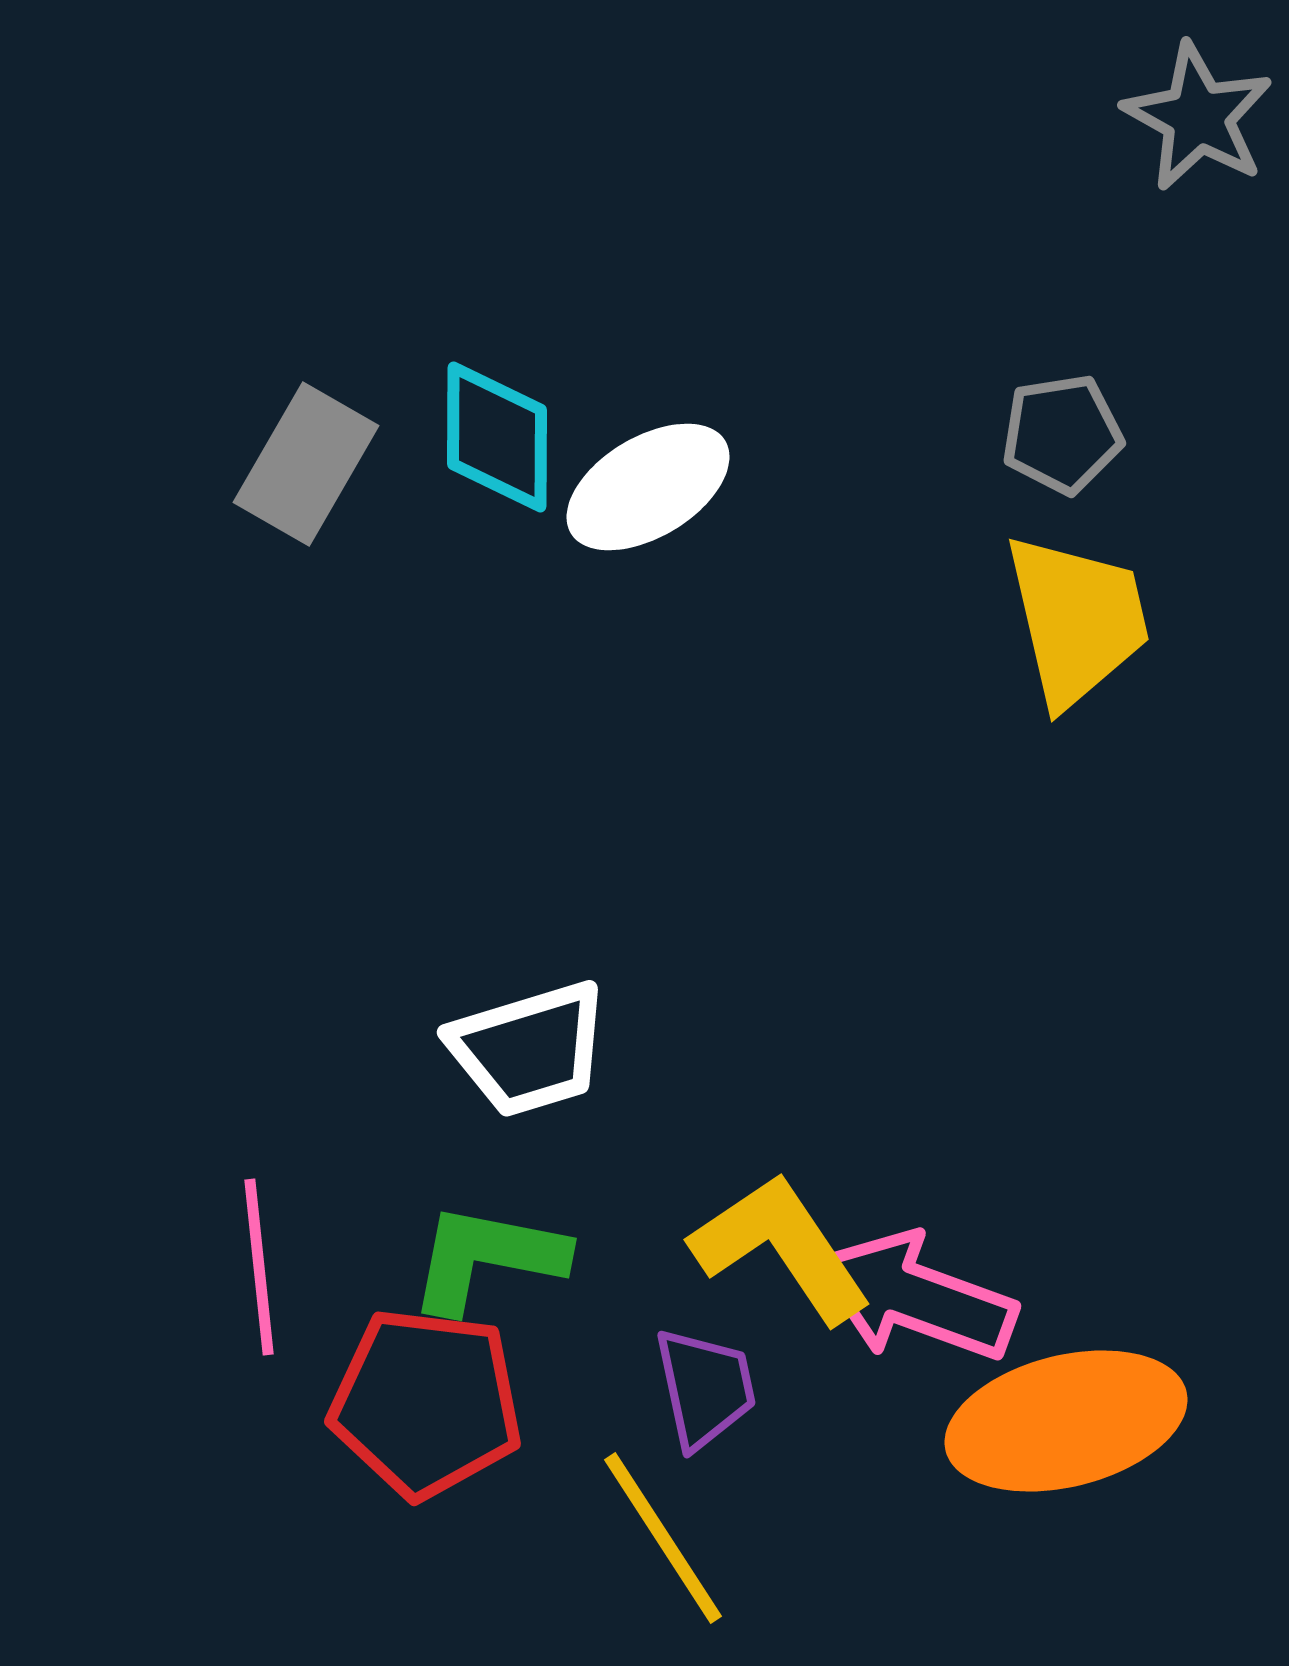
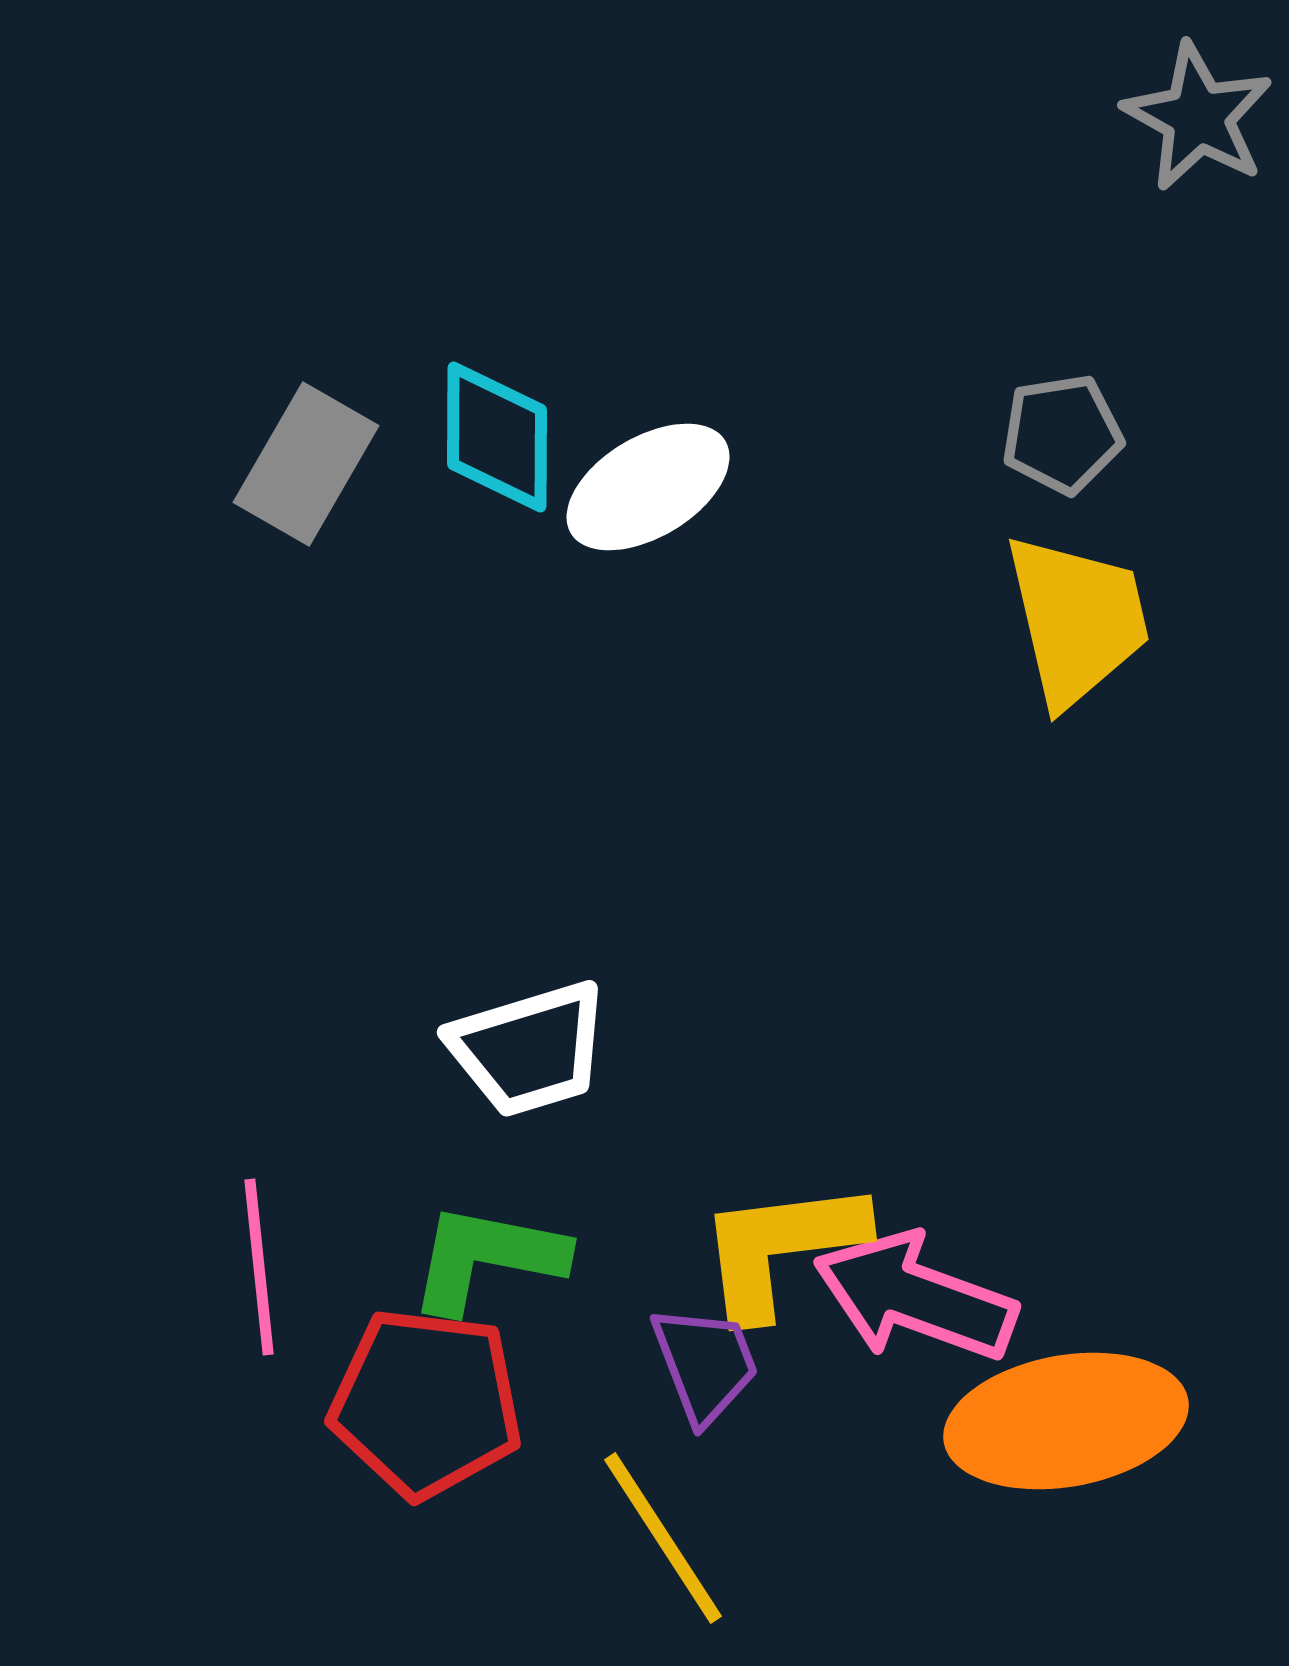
yellow L-shape: rotated 63 degrees counterclockwise
purple trapezoid: moved 24 px up; rotated 9 degrees counterclockwise
orange ellipse: rotated 4 degrees clockwise
